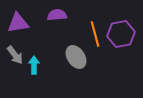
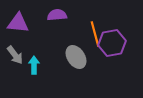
purple triangle: rotated 15 degrees clockwise
purple hexagon: moved 9 px left, 9 px down
